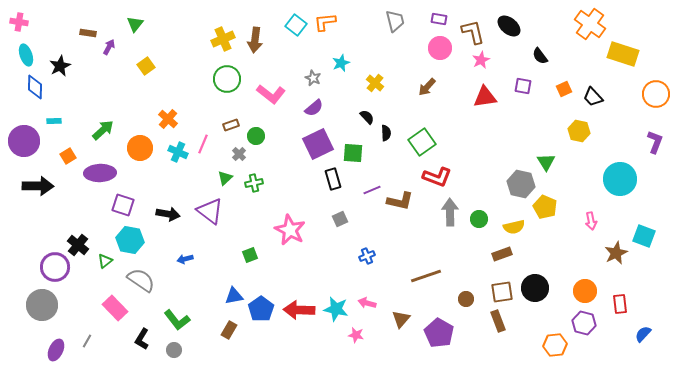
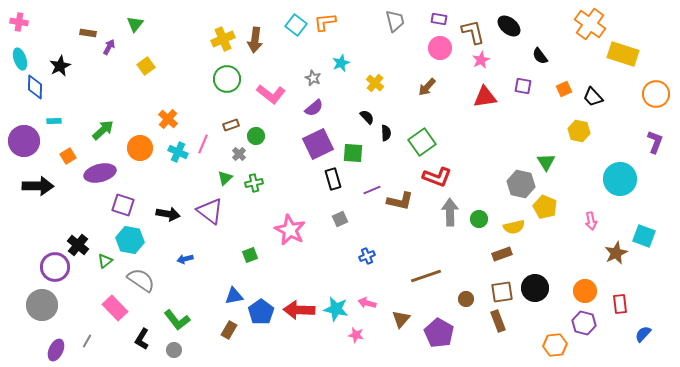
cyan ellipse at (26, 55): moved 6 px left, 4 px down
purple ellipse at (100, 173): rotated 12 degrees counterclockwise
blue pentagon at (261, 309): moved 3 px down
